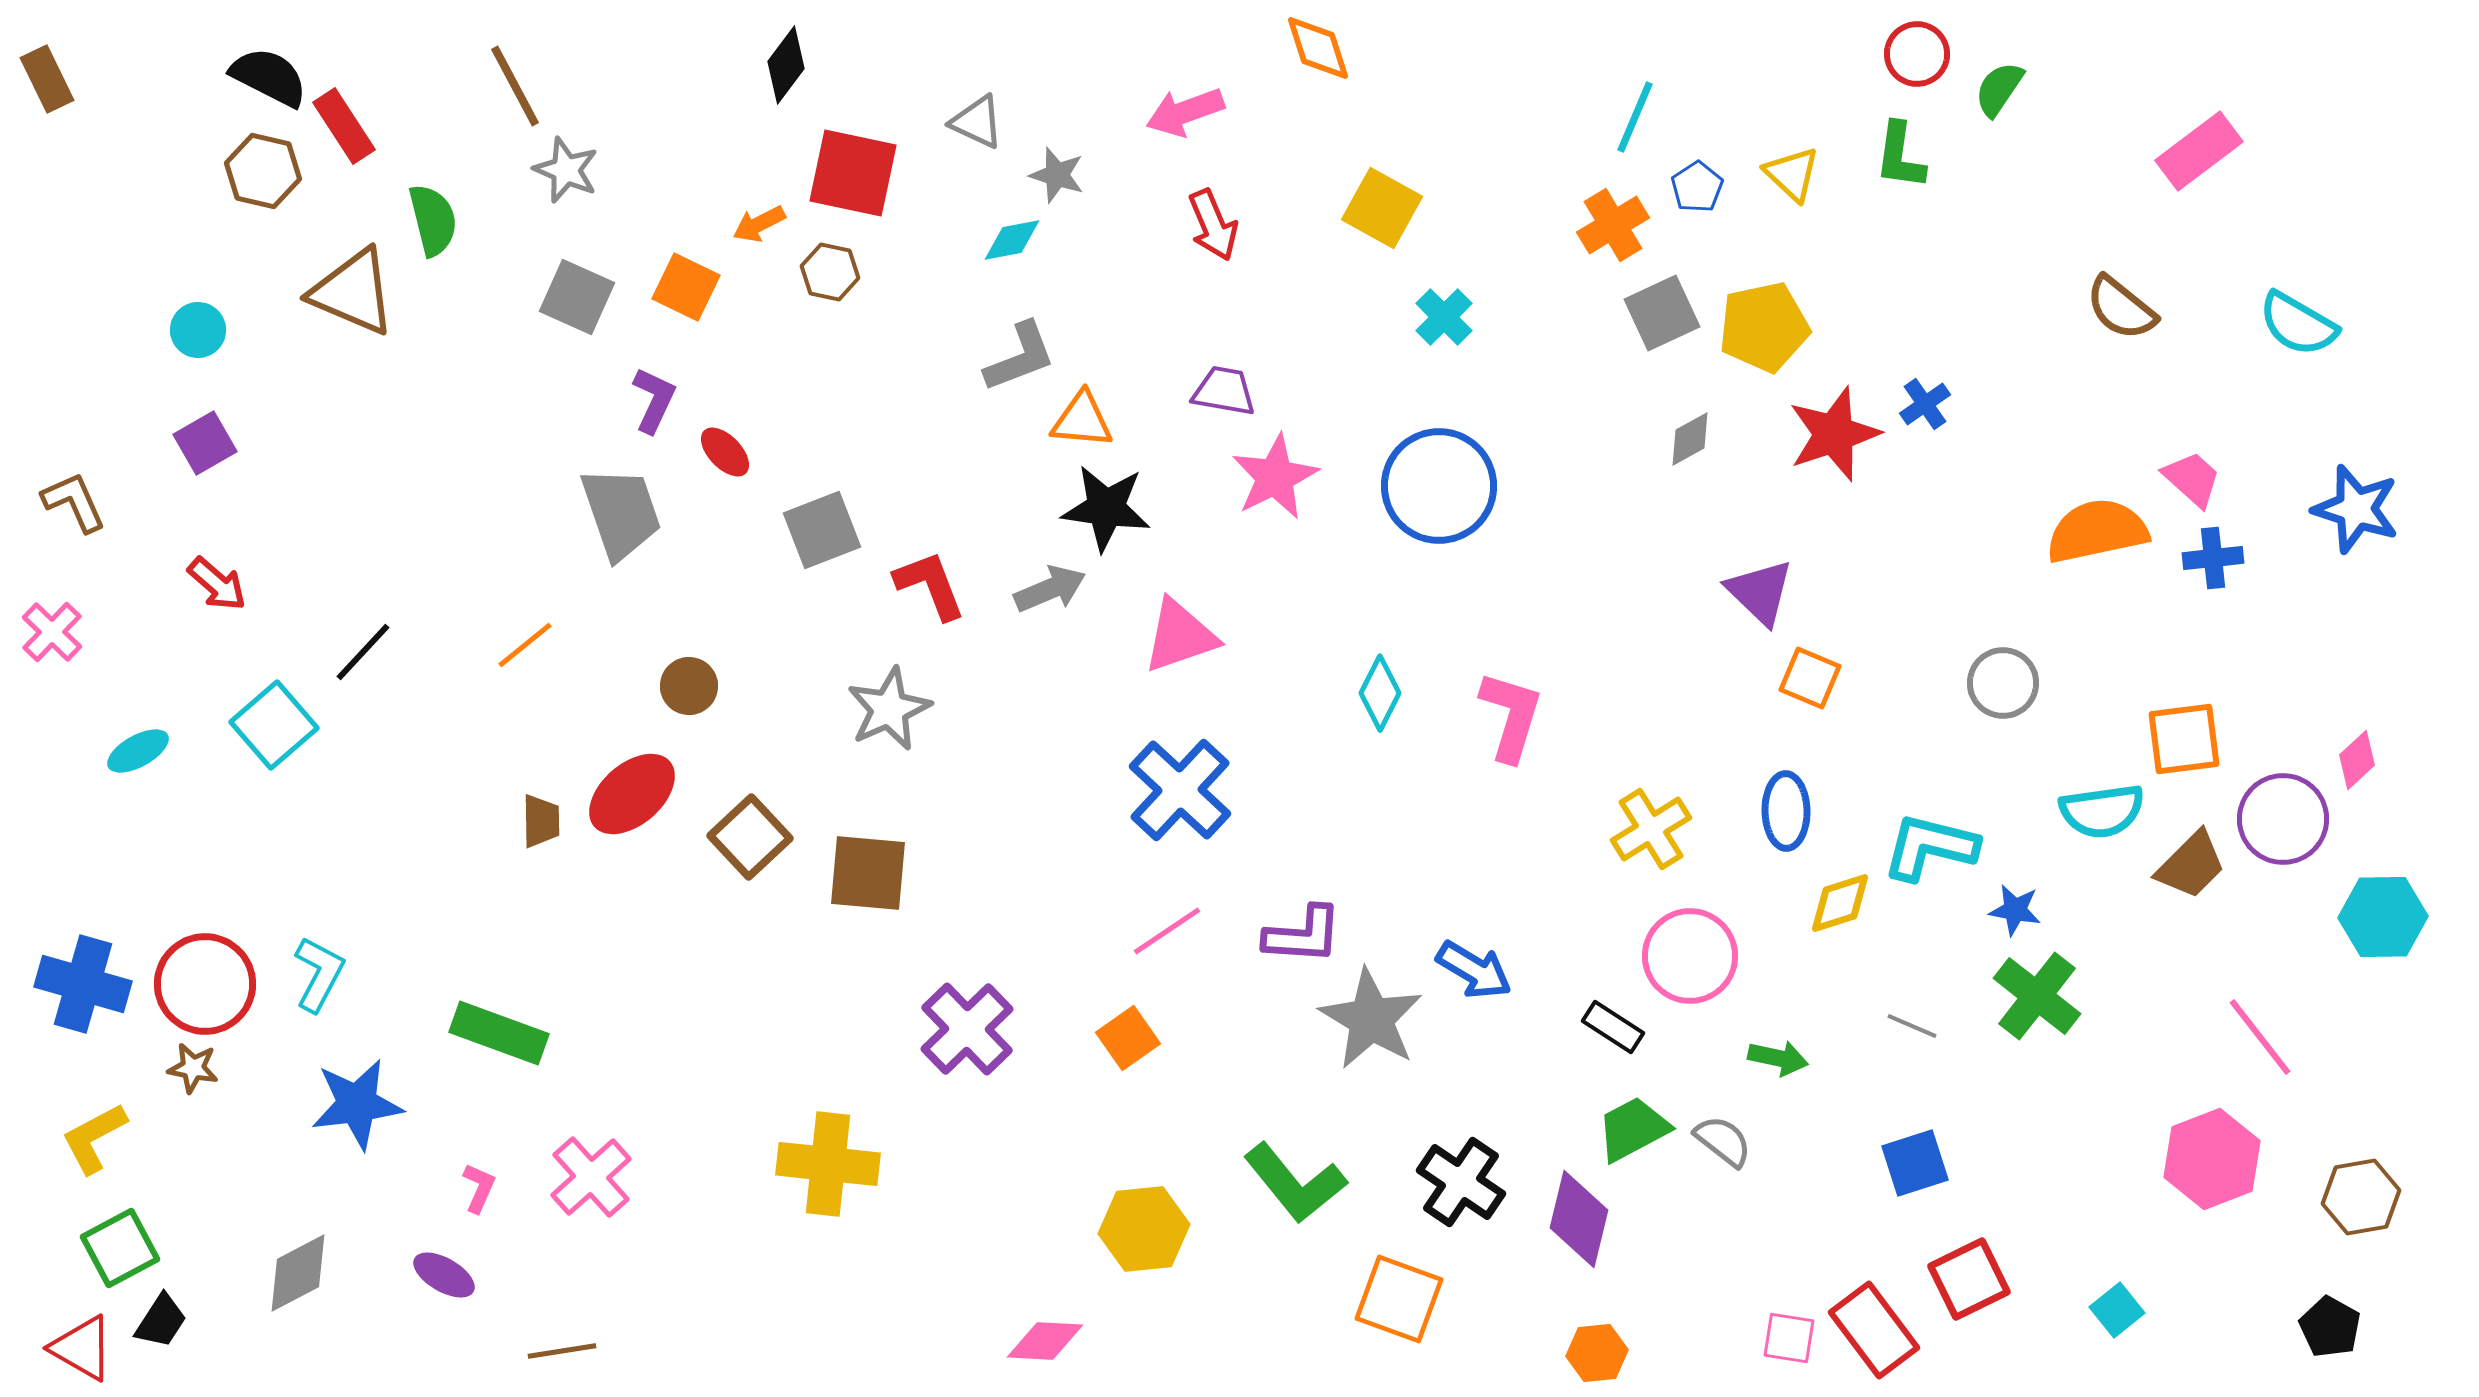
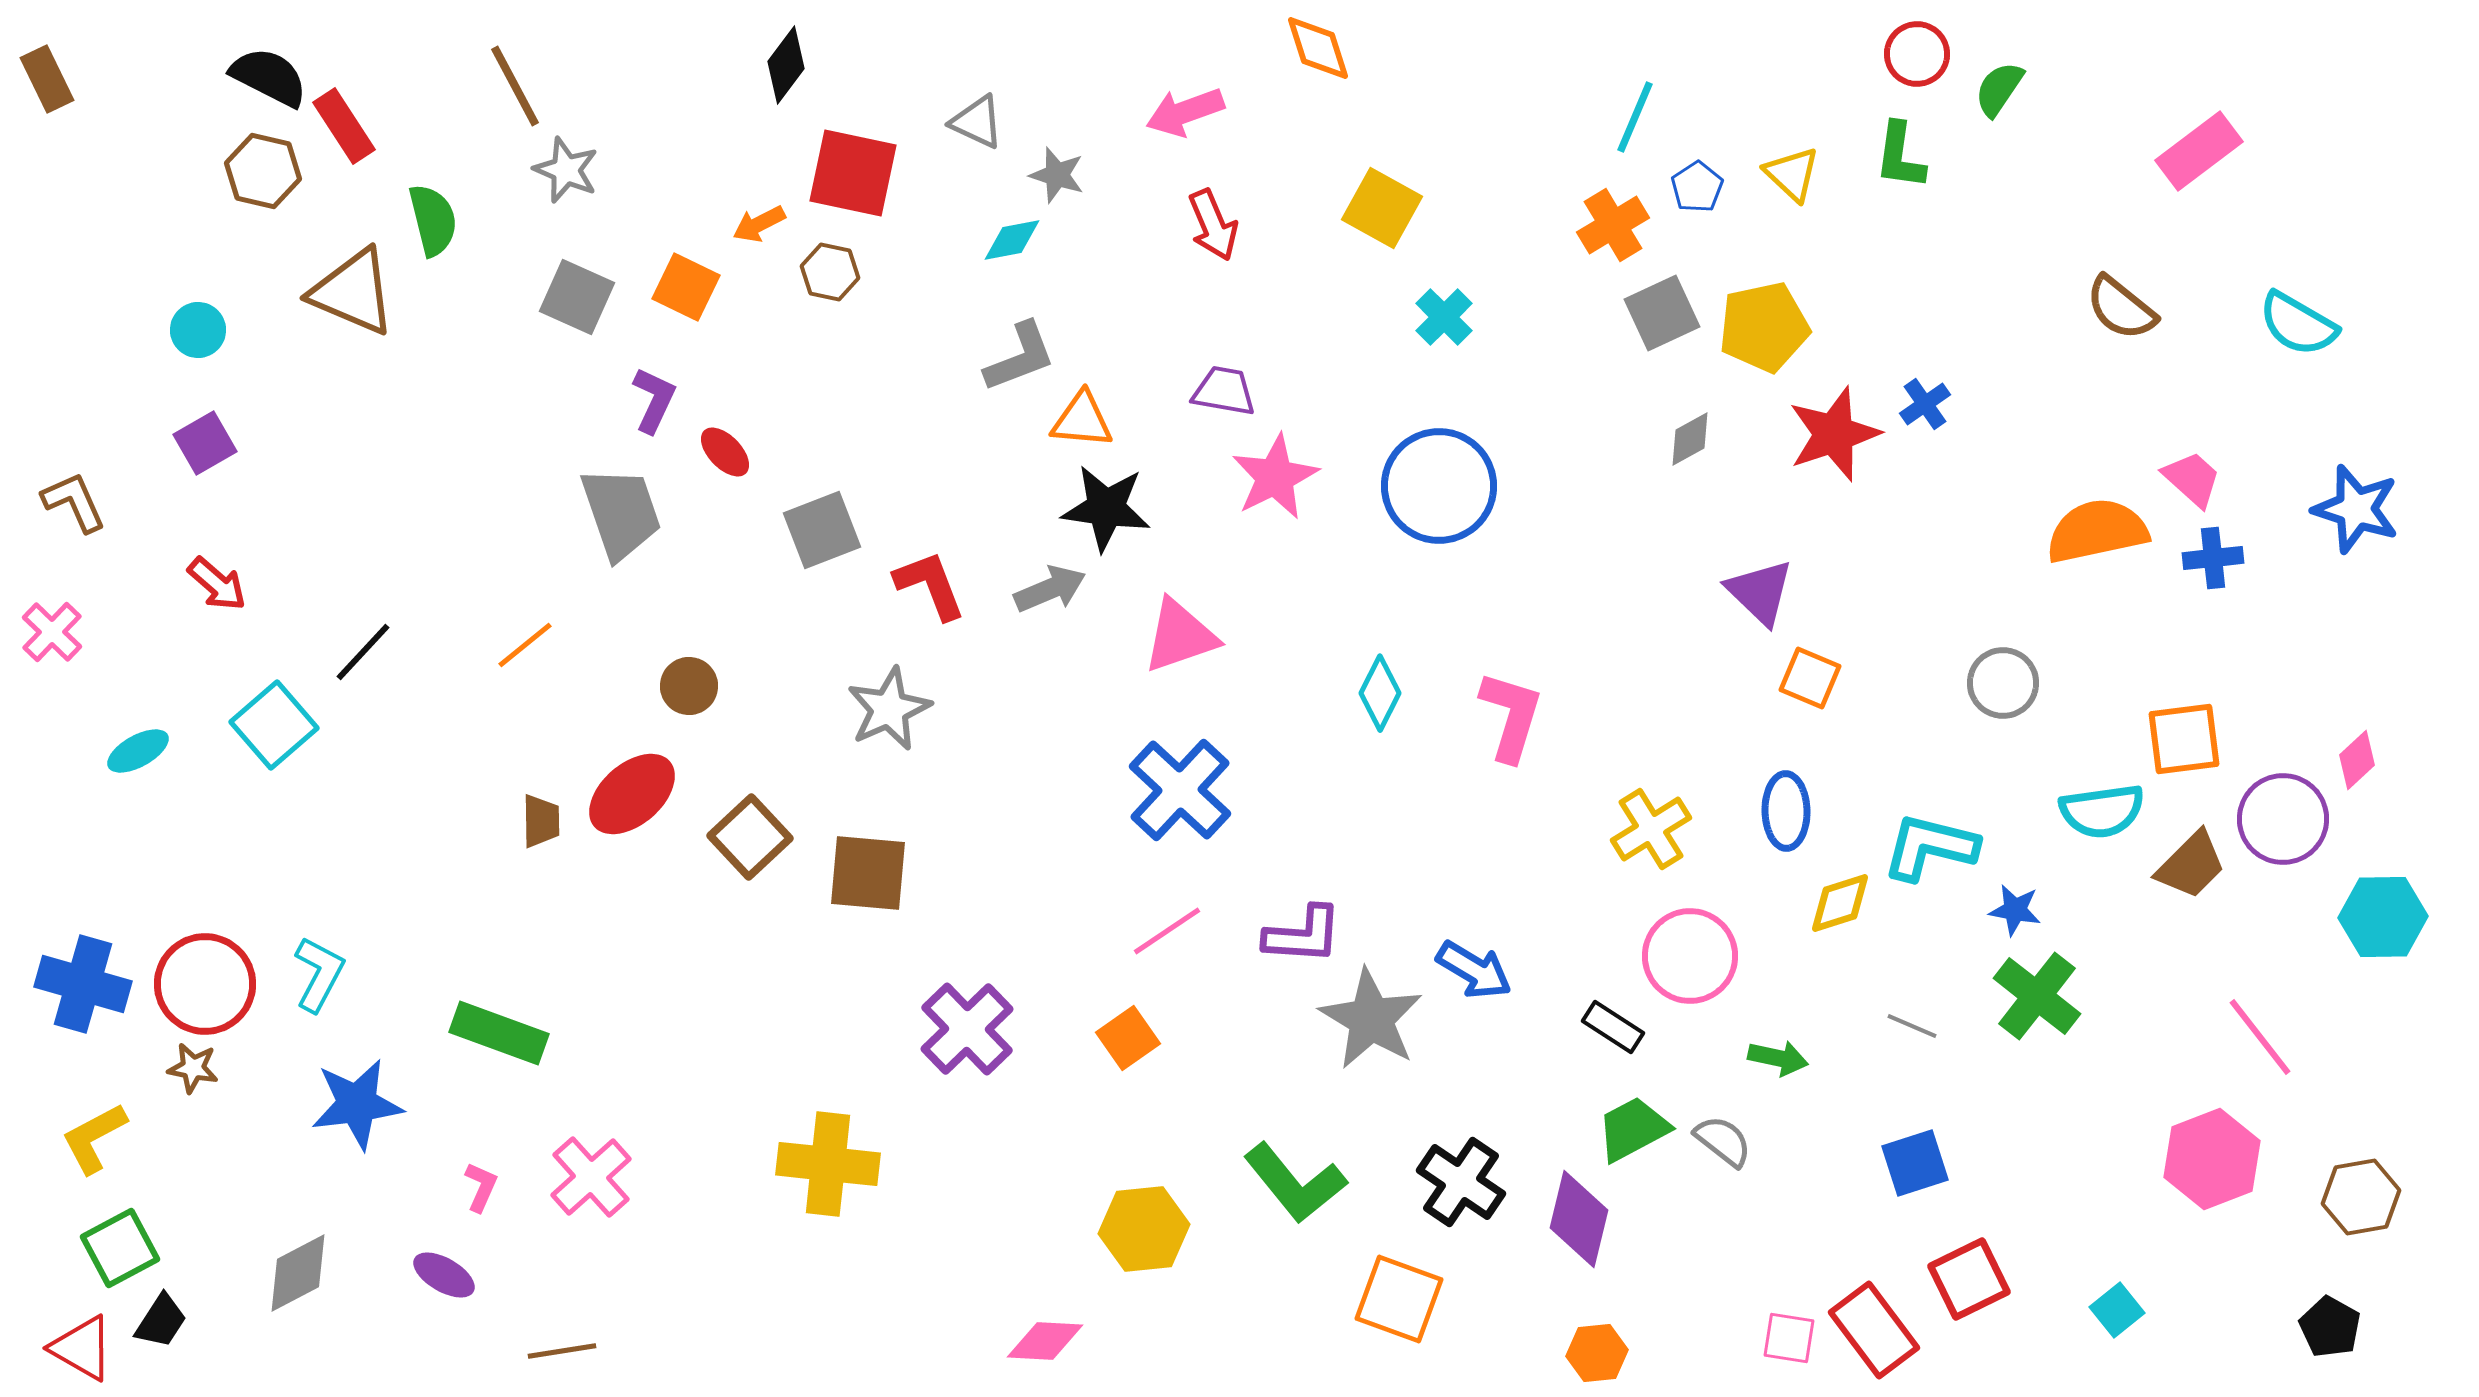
pink L-shape at (479, 1188): moved 2 px right, 1 px up
